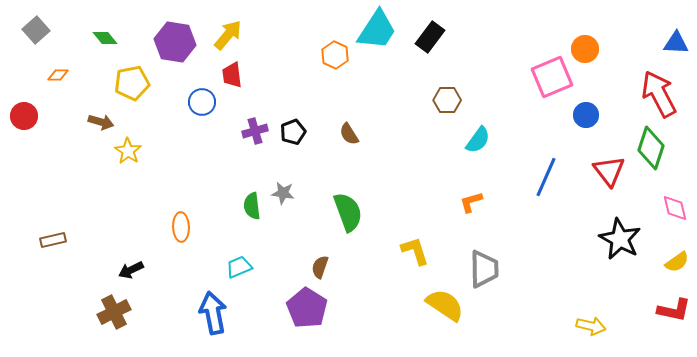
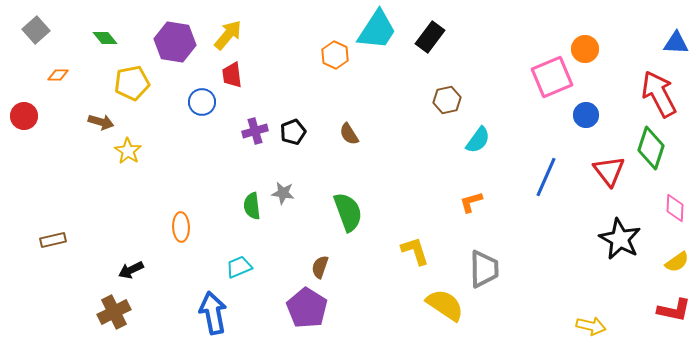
brown hexagon at (447, 100): rotated 12 degrees counterclockwise
pink diamond at (675, 208): rotated 16 degrees clockwise
